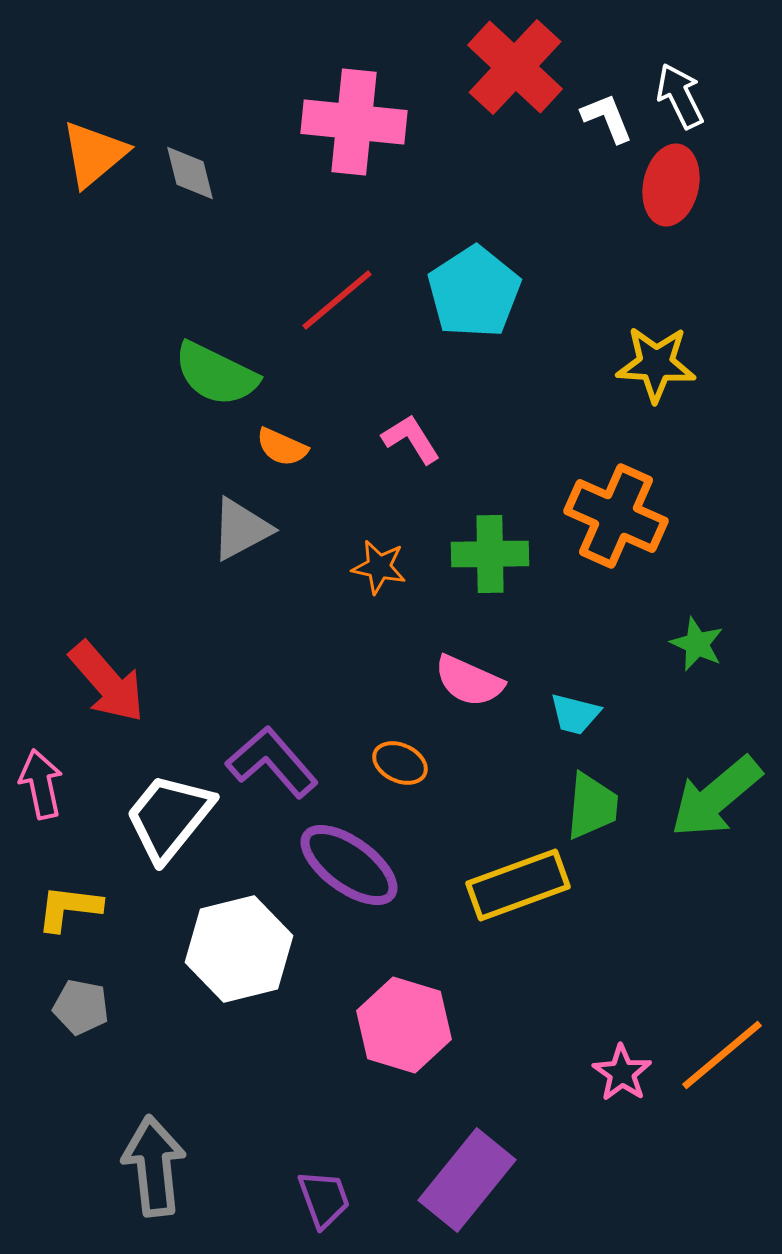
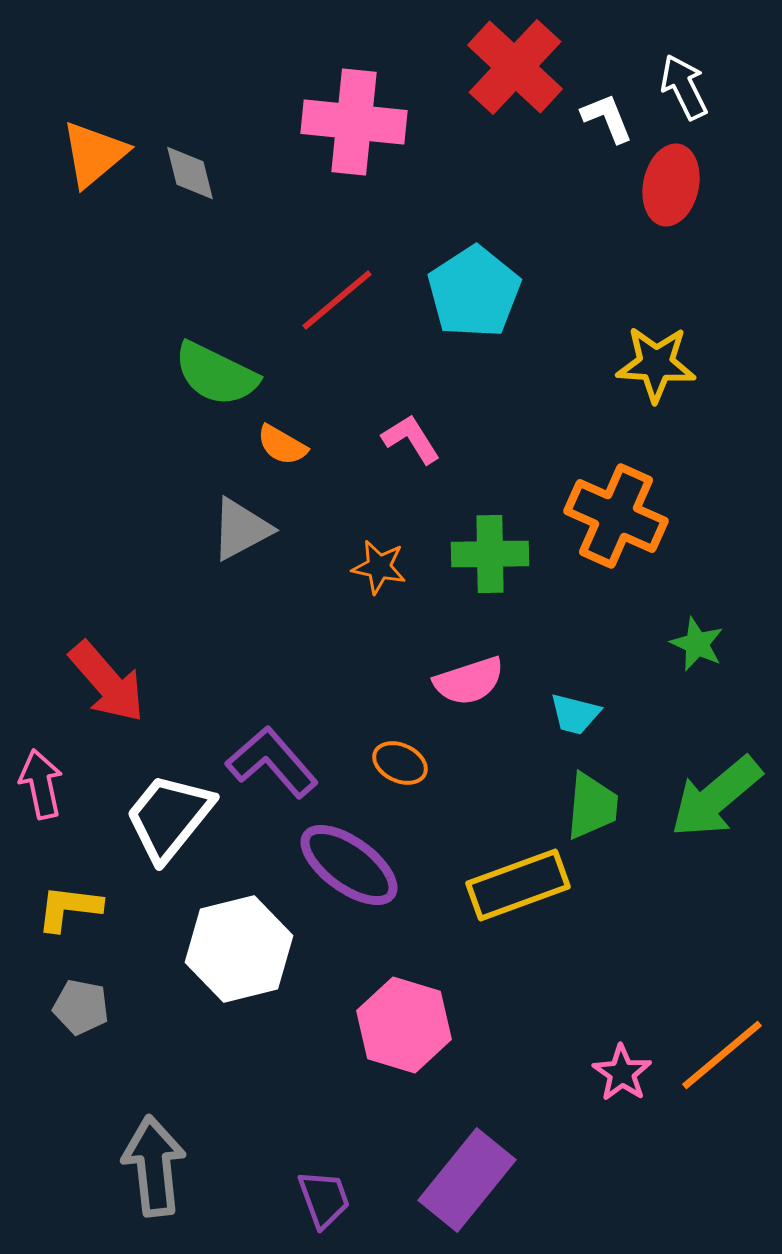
white arrow: moved 4 px right, 9 px up
orange semicircle: moved 2 px up; rotated 6 degrees clockwise
pink semicircle: rotated 42 degrees counterclockwise
